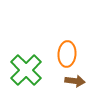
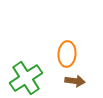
green cross: moved 8 px down; rotated 12 degrees clockwise
